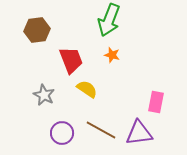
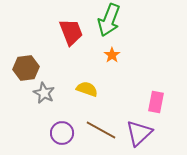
brown hexagon: moved 11 px left, 38 px down
orange star: rotated 21 degrees clockwise
red trapezoid: moved 28 px up
yellow semicircle: rotated 15 degrees counterclockwise
gray star: moved 2 px up
purple triangle: rotated 36 degrees counterclockwise
